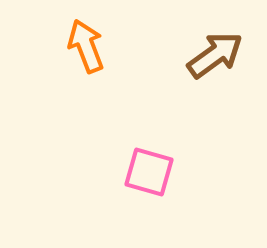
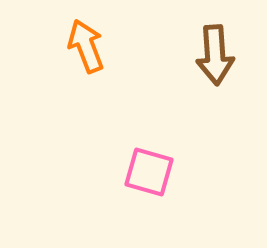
brown arrow: rotated 122 degrees clockwise
